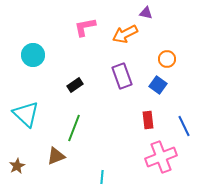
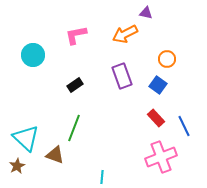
pink L-shape: moved 9 px left, 8 px down
cyan triangle: moved 24 px down
red rectangle: moved 8 px right, 2 px up; rotated 36 degrees counterclockwise
brown triangle: moved 1 px left, 1 px up; rotated 42 degrees clockwise
